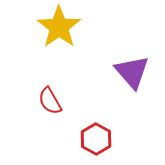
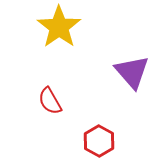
red hexagon: moved 3 px right, 2 px down
